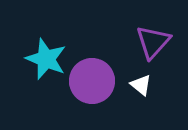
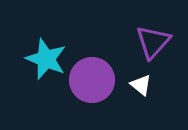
purple circle: moved 1 px up
